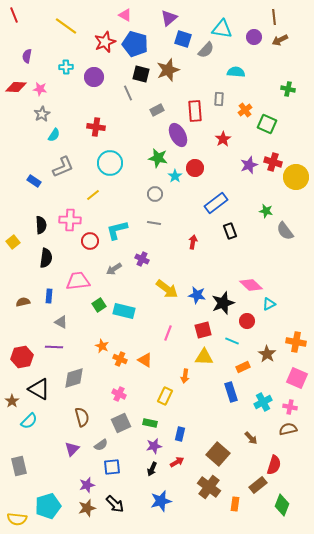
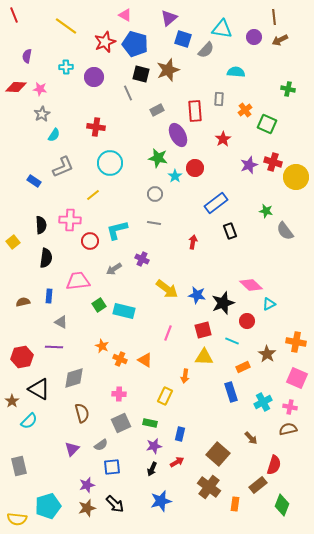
pink cross at (119, 394): rotated 24 degrees counterclockwise
brown semicircle at (82, 417): moved 4 px up
